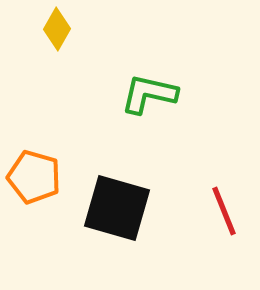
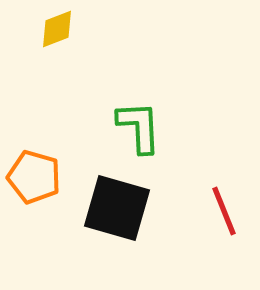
yellow diamond: rotated 39 degrees clockwise
green L-shape: moved 10 px left, 33 px down; rotated 74 degrees clockwise
